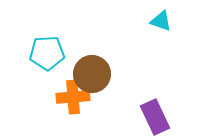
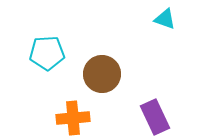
cyan triangle: moved 4 px right, 2 px up
brown circle: moved 10 px right
orange cross: moved 21 px down
